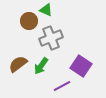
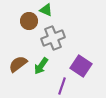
gray cross: moved 2 px right
purple line: rotated 42 degrees counterclockwise
